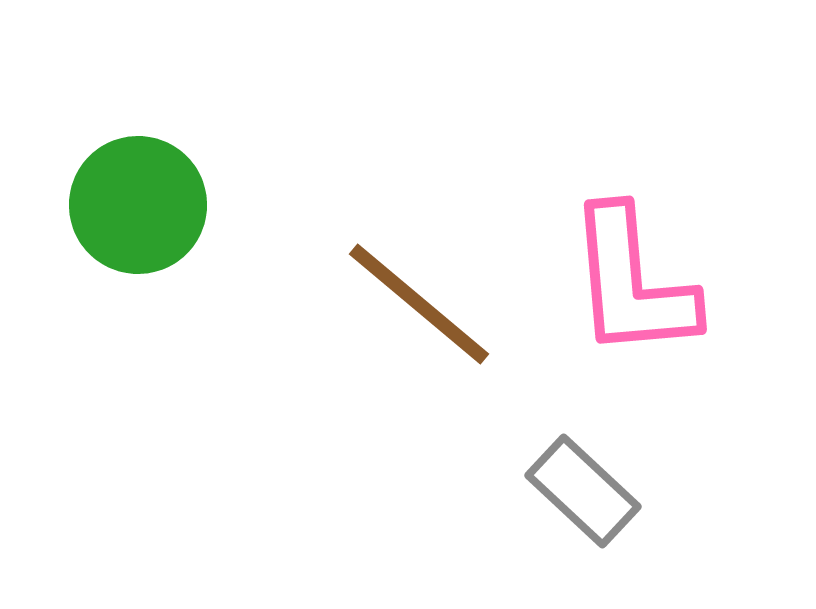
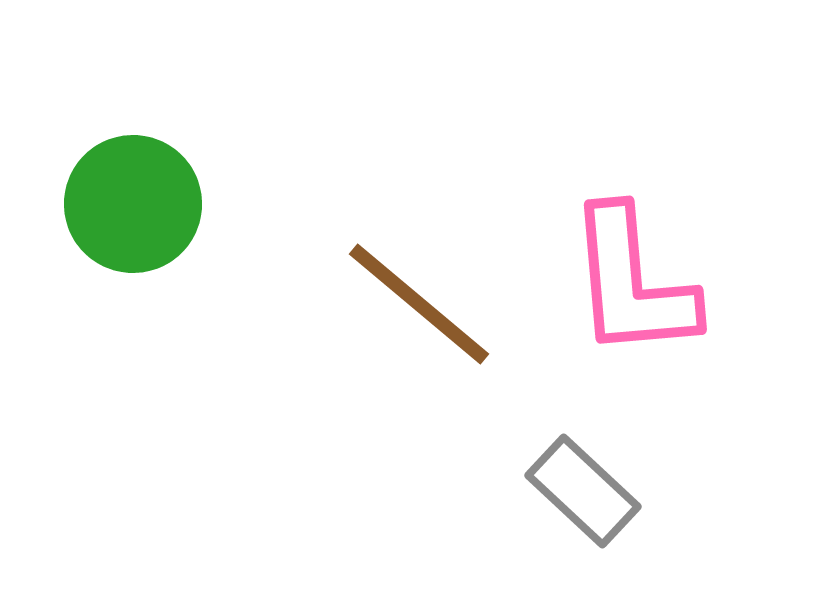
green circle: moved 5 px left, 1 px up
